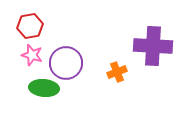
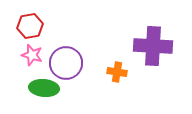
orange cross: rotated 30 degrees clockwise
